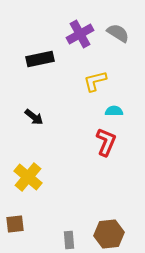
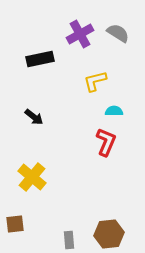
yellow cross: moved 4 px right
